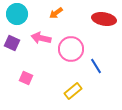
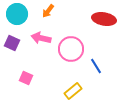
orange arrow: moved 8 px left, 2 px up; rotated 16 degrees counterclockwise
